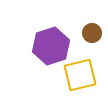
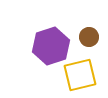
brown circle: moved 3 px left, 4 px down
